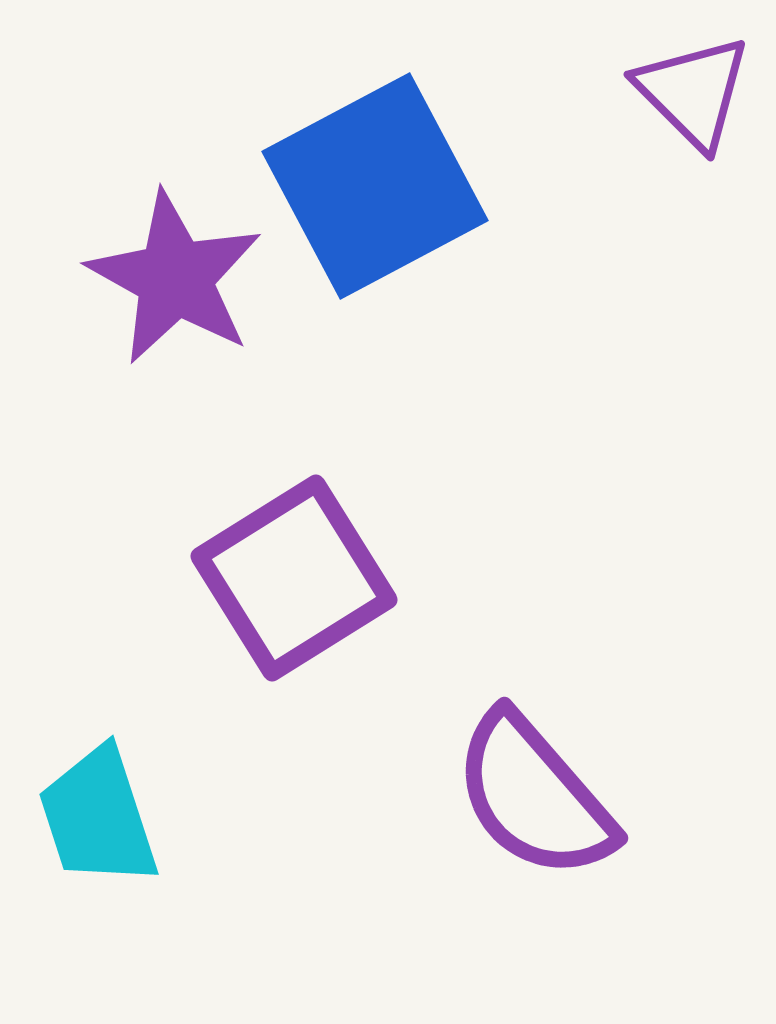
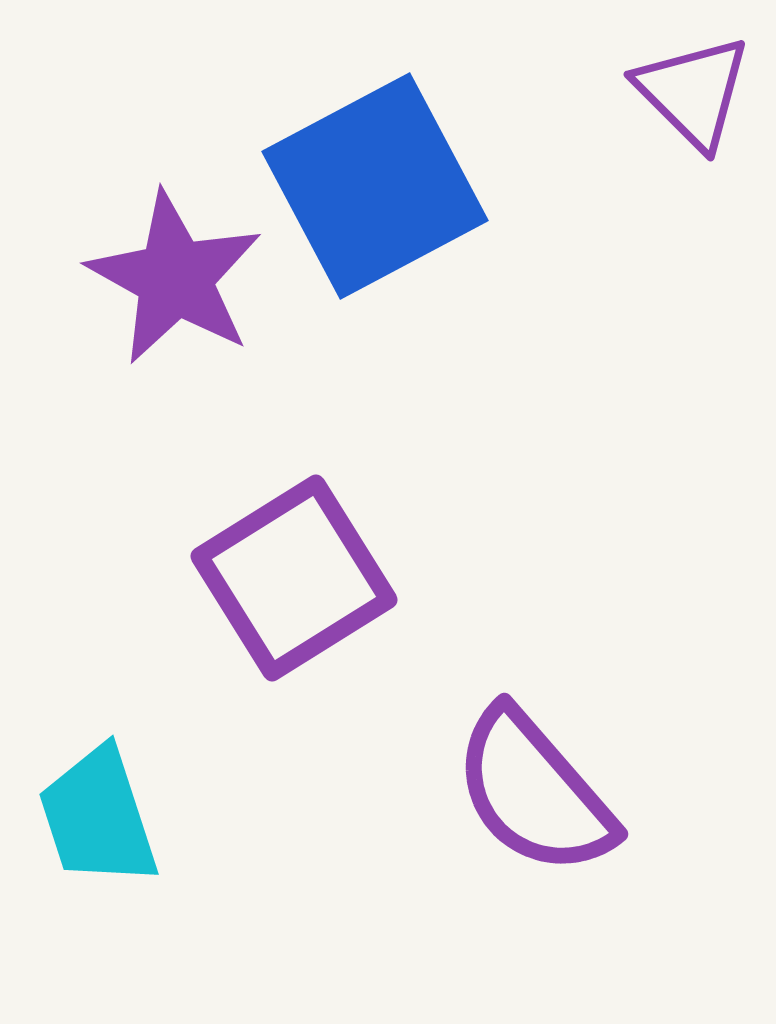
purple semicircle: moved 4 px up
